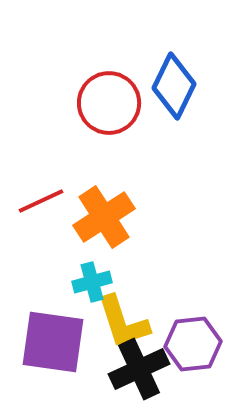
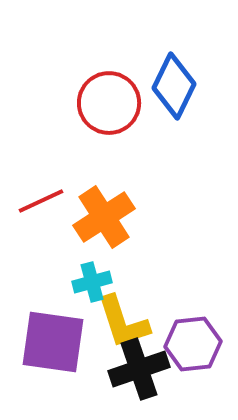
black cross: rotated 6 degrees clockwise
